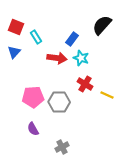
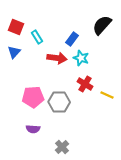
cyan rectangle: moved 1 px right
purple semicircle: rotated 56 degrees counterclockwise
gray cross: rotated 16 degrees counterclockwise
